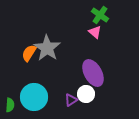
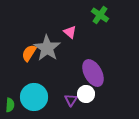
pink triangle: moved 25 px left
purple triangle: rotated 24 degrees counterclockwise
